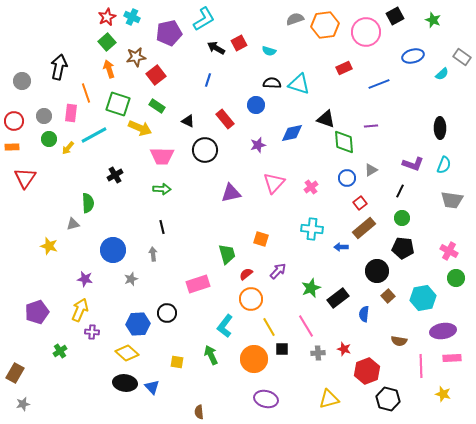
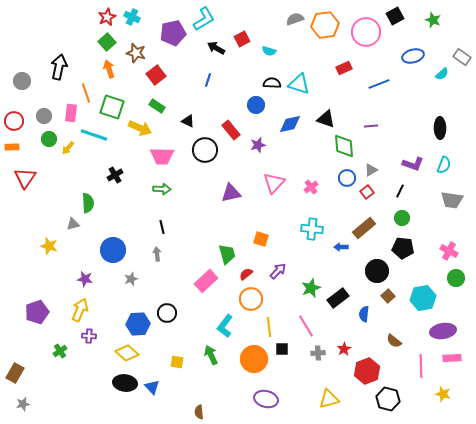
purple pentagon at (169, 33): moved 4 px right
red square at (239, 43): moved 3 px right, 4 px up
brown star at (136, 57): moved 4 px up; rotated 24 degrees clockwise
green square at (118, 104): moved 6 px left, 3 px down
red rectangle at (225, 119): moved 6 px right, 11 px down
blue diamond at (292, 133): moved 2 px left, 9 px up
cyan line at (94, 135): rotated 48 degrees clockwise
green diamond at (344, 142): moved 4 px down
red square at (360, 203): moved 7 px right, 11 px up
gray arrow at (153, 254): moved 4 px right
pink rectangle at (198, 284): moved 8 px right, 3 px up; rotated 25 degrees counterclockwise
yellow line at (269, 327): rotated 24 degrees clockwise
purple cross at (92, 332): moved 3 px left, 4 px down
brown semicircle at (399, 341): moved 5 px left; rotated 28 degrees clockwise
red star at (344, 349): rotated 24 degrees clockwise
